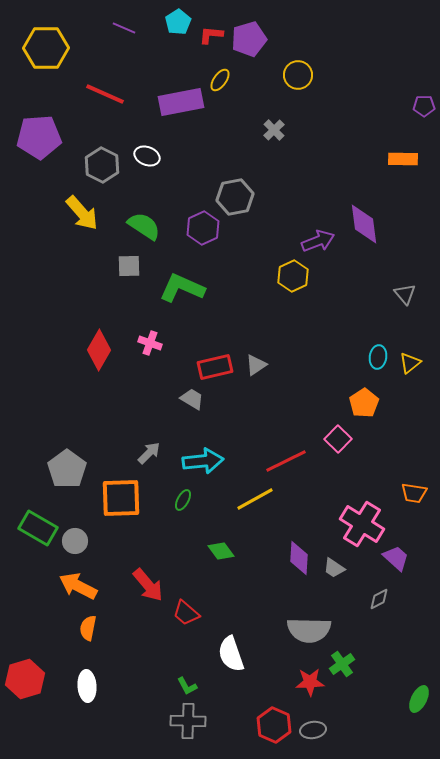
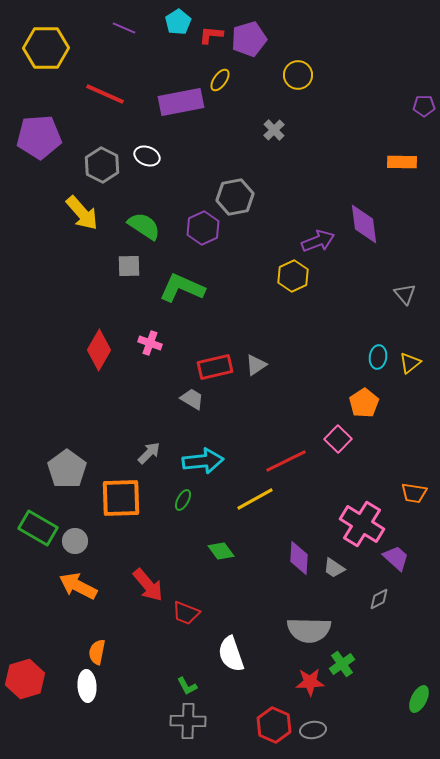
orange rectangle at (403, 159): moved 1 px left, 3 px down
red trapezoid at (186, 613): rotated 20 degrees counterclockwise
orange semicircle at (88, 628): moved 9 px right, 24 px down
